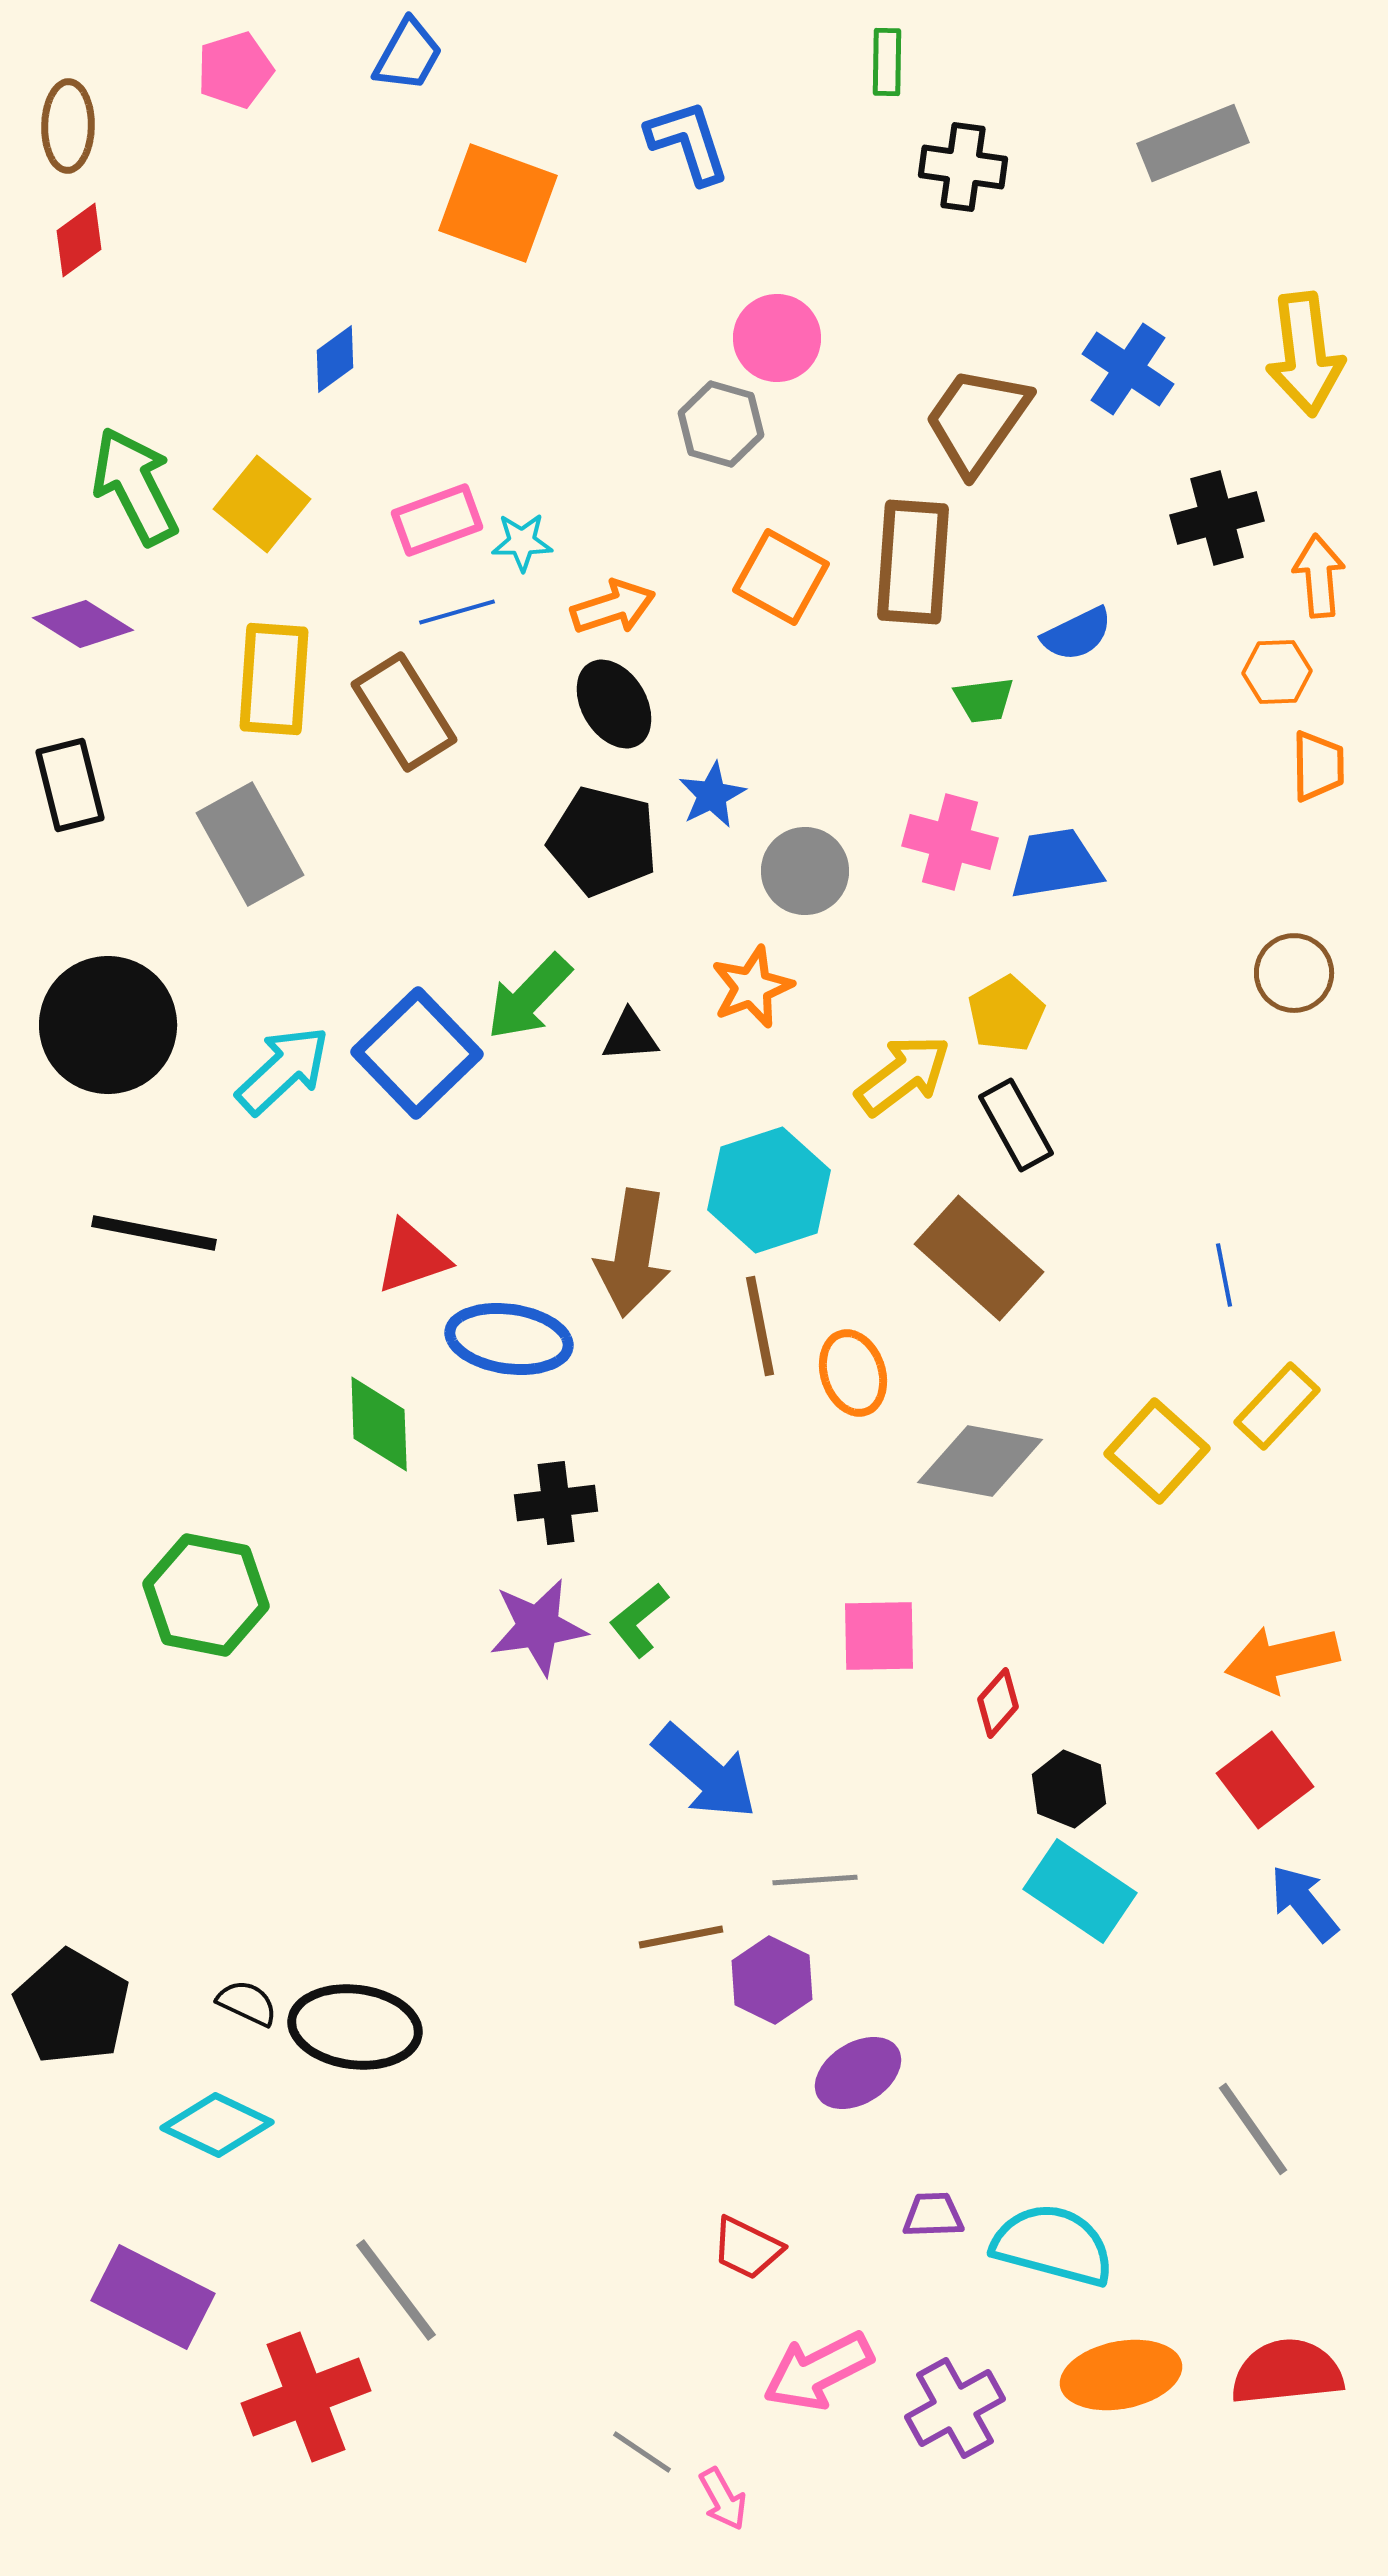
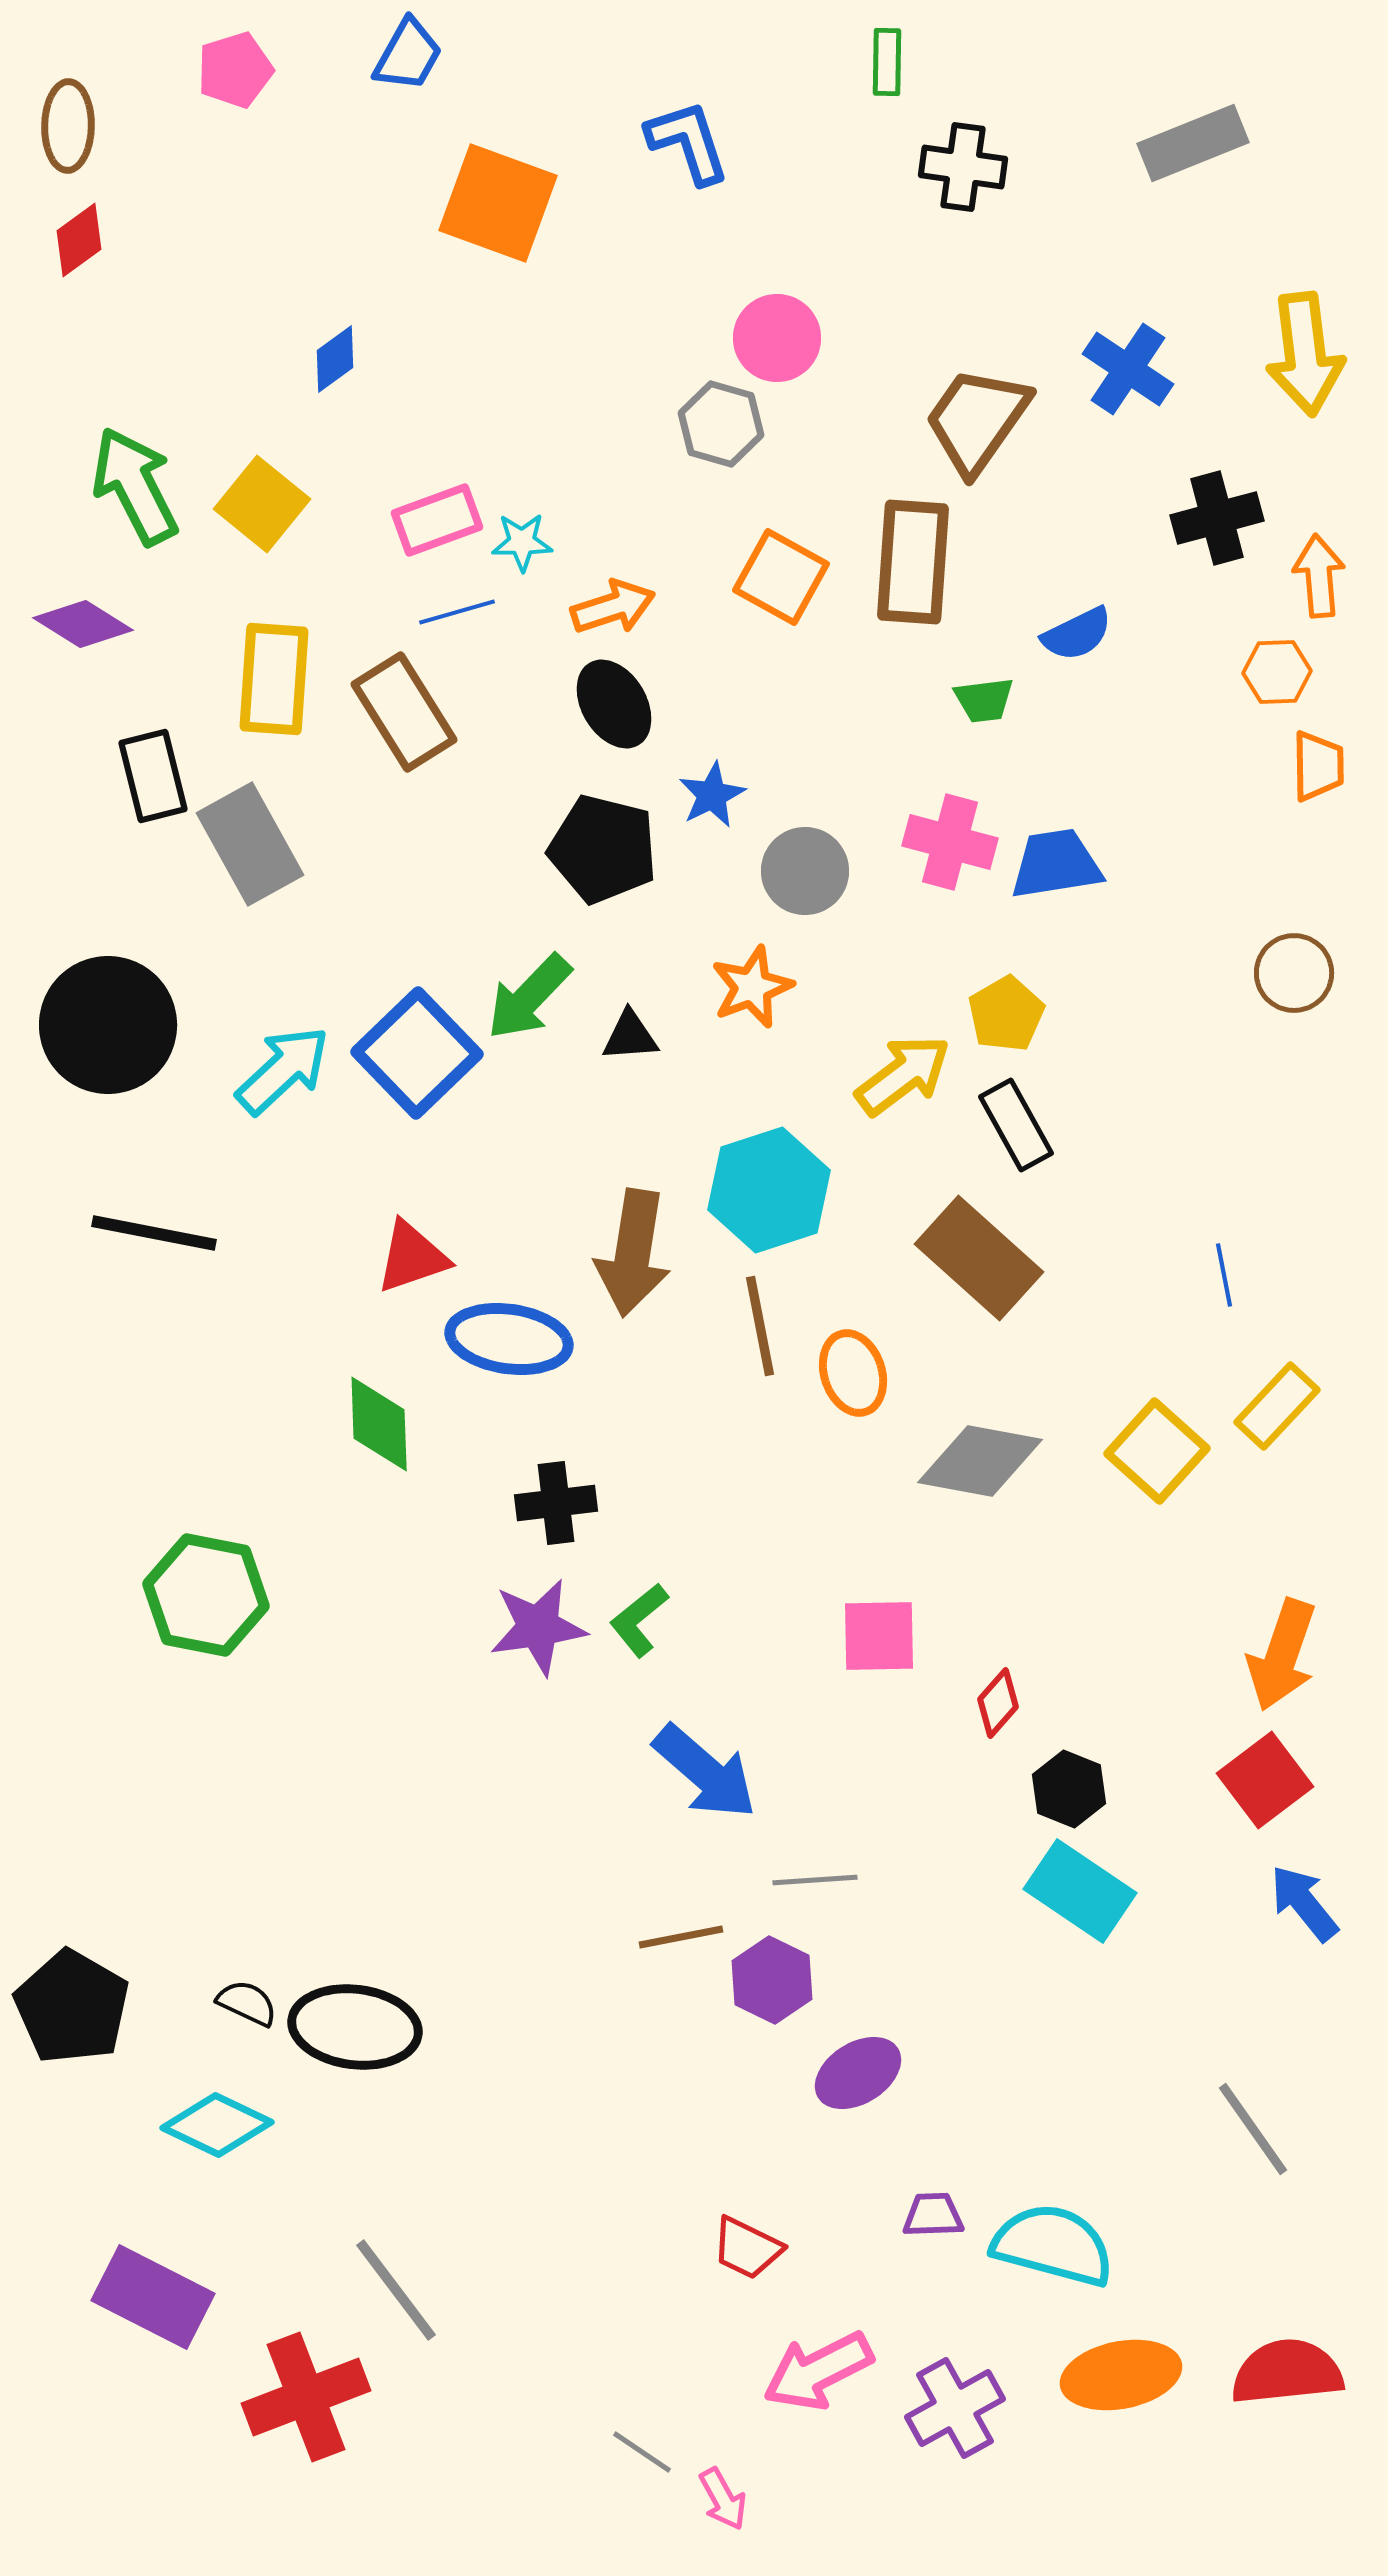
black rectangle at (70, 785): moved 83 px right, 9 px up
black pentagon at (603, 841): moved 8 px down
orange arrow at (1282, 1659): moved 4 px up; rotated 58 degrees counterclockwise
